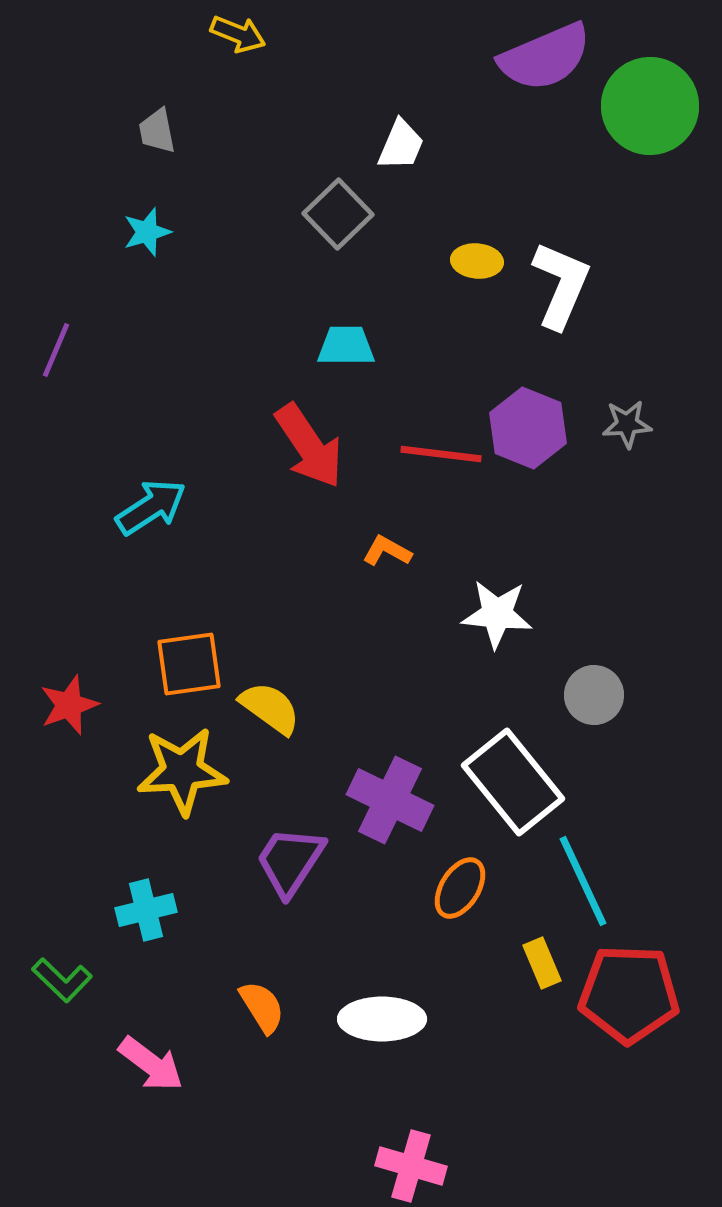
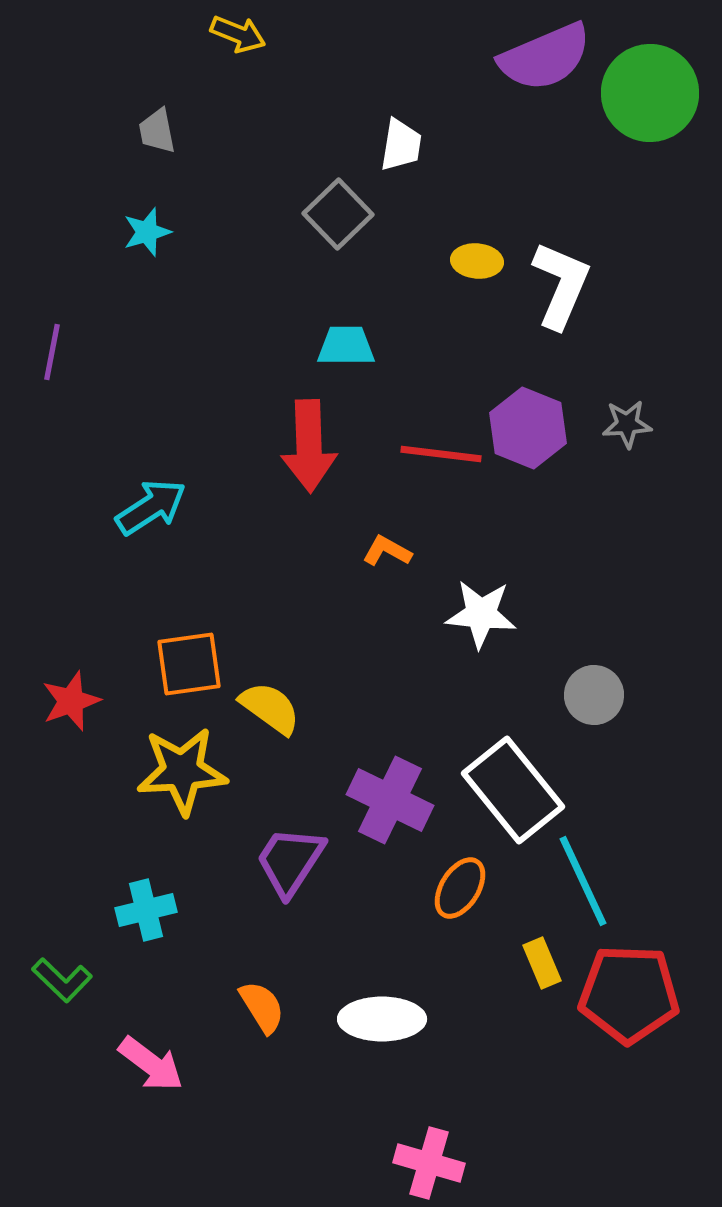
green circle: moved 13 px up
white trapezoid: rotated 14 degrees counterclockwise
purple line: moved 4 px left, 2 px down; rotated 12 degrees counterclockwise
red arrow: rotated 32 degrees clockwise
white star: moved 16 px left
red star: moved 2 px right, 4 px up
white rectangle: moved 8 px down
pink cross: moved 18 px right, 3 px up
